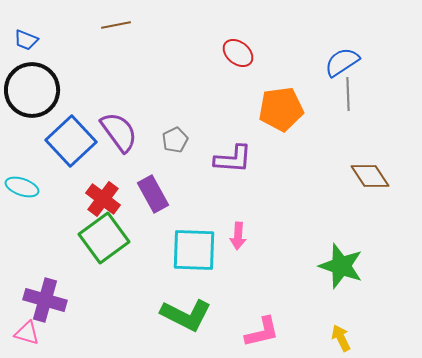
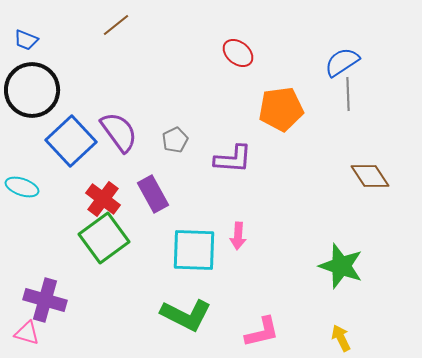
brown line: rotated 28 degrees counterclockwise
